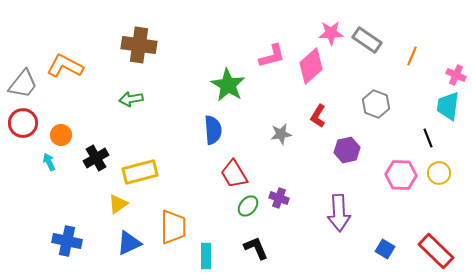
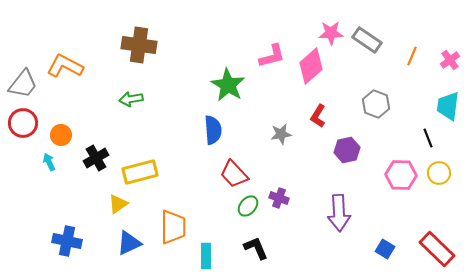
pink cross: moved 6 px left, 15 px up; rotated 30 degrees clockwise
red trapezoid: rotated 12 degrees counterclockwise
red rectangle: moved 1 px right, 2 px up
